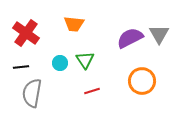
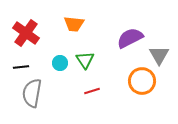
gray triangle: moved 21 px down
